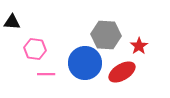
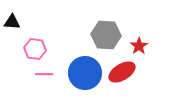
blue circle: moved 10 px down
pink line: moved 2 px left
